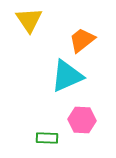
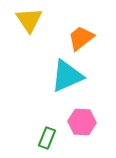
orange trapezoid: moved 1 px left, 2 px up
pink hexagon: moved 2 px down
green rectangle: rotated 70 degrees counterclockwise
